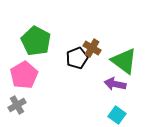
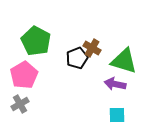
green triangle: rotated 20 degrees counterclockwise
gray cross: moved 3 px right, 1 px up
cyan square: rotated 36 degrees counterclockwise
